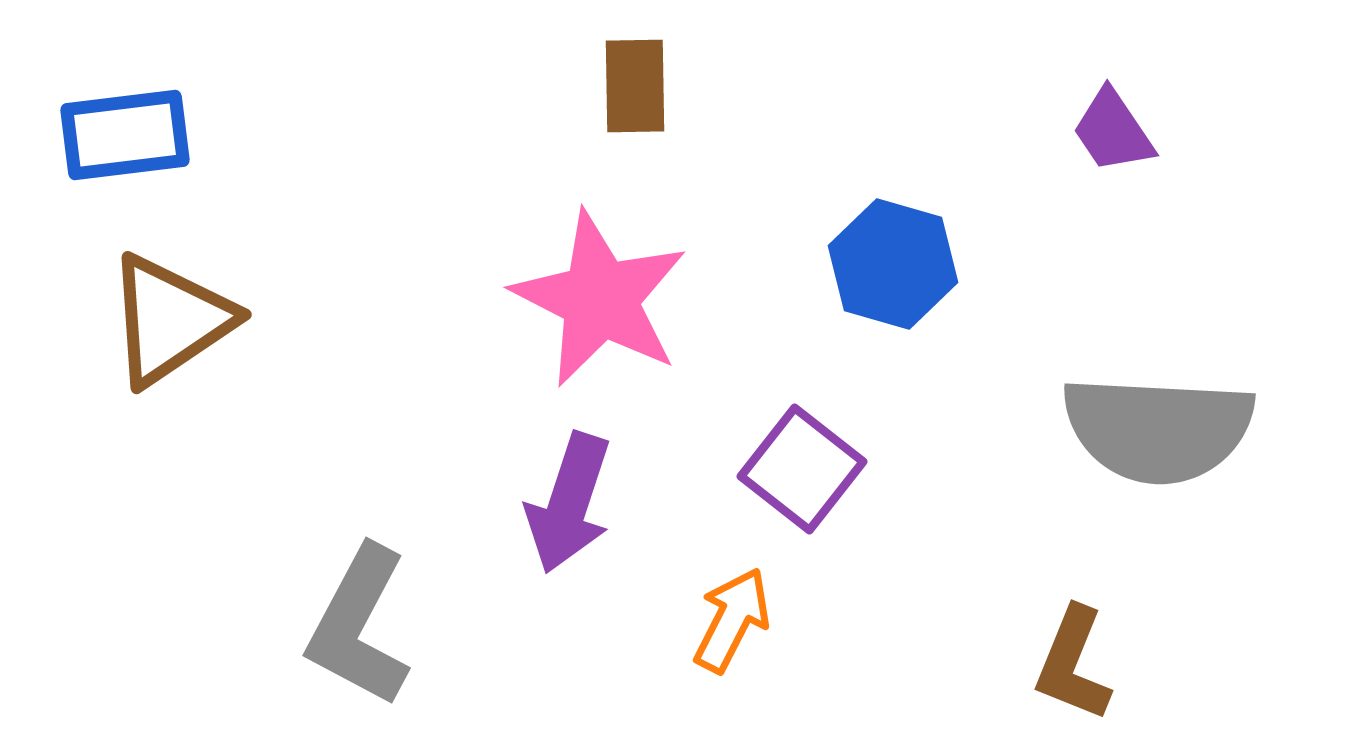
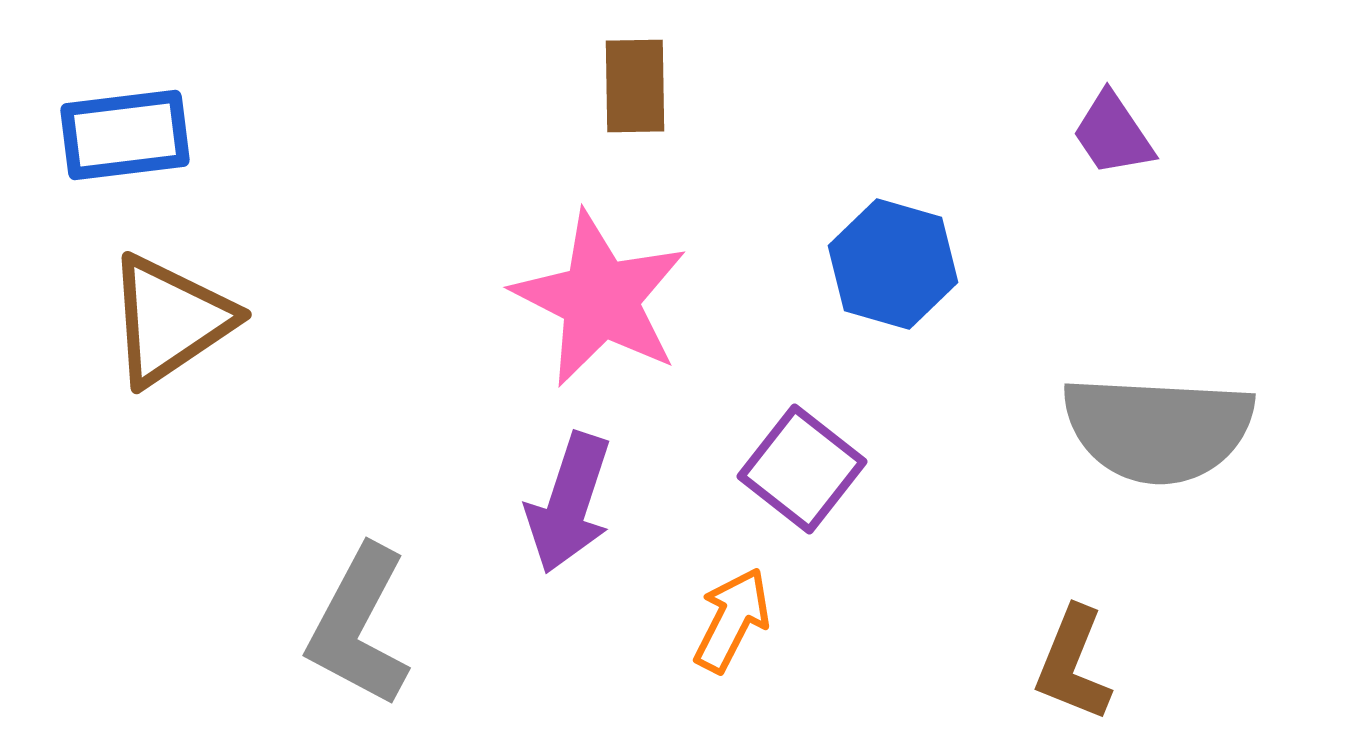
purple trapezoid: moved 3 px down
